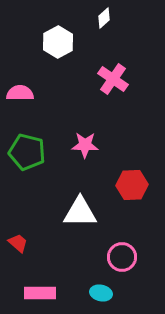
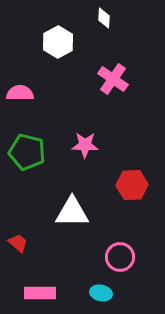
white diamond: rotated 45 degrees counterclockwise
white triangle: moved 8 px left
pink circle: moved 2 px left
